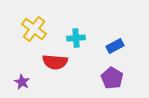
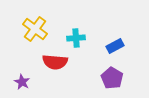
yellow cross: moved 1 px right
